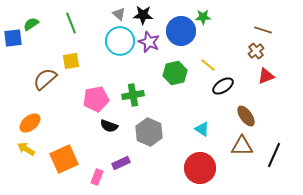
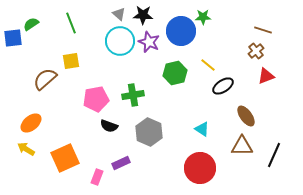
orange ellipse: moved 1 px right
orange square: moved 1 px right, 1 px up
